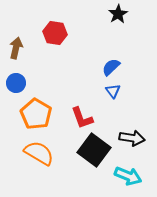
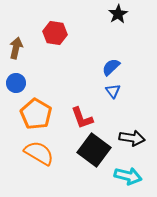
cyan arrow: rotated 8 degrees counterclockwise
